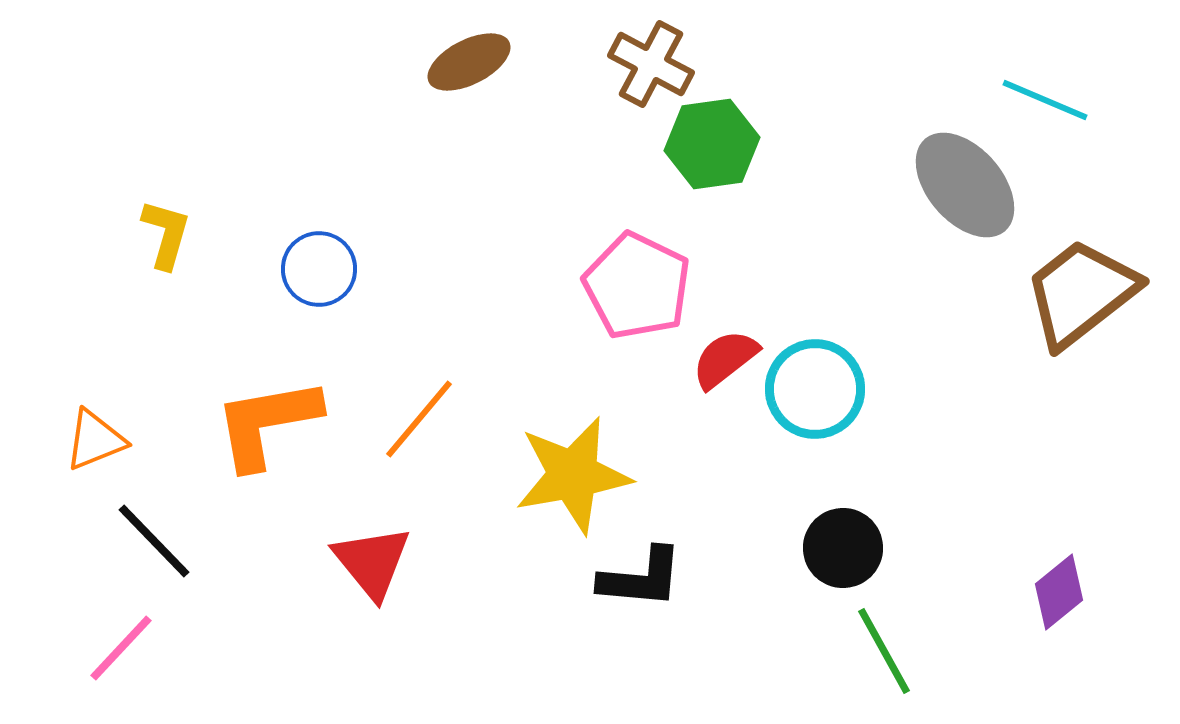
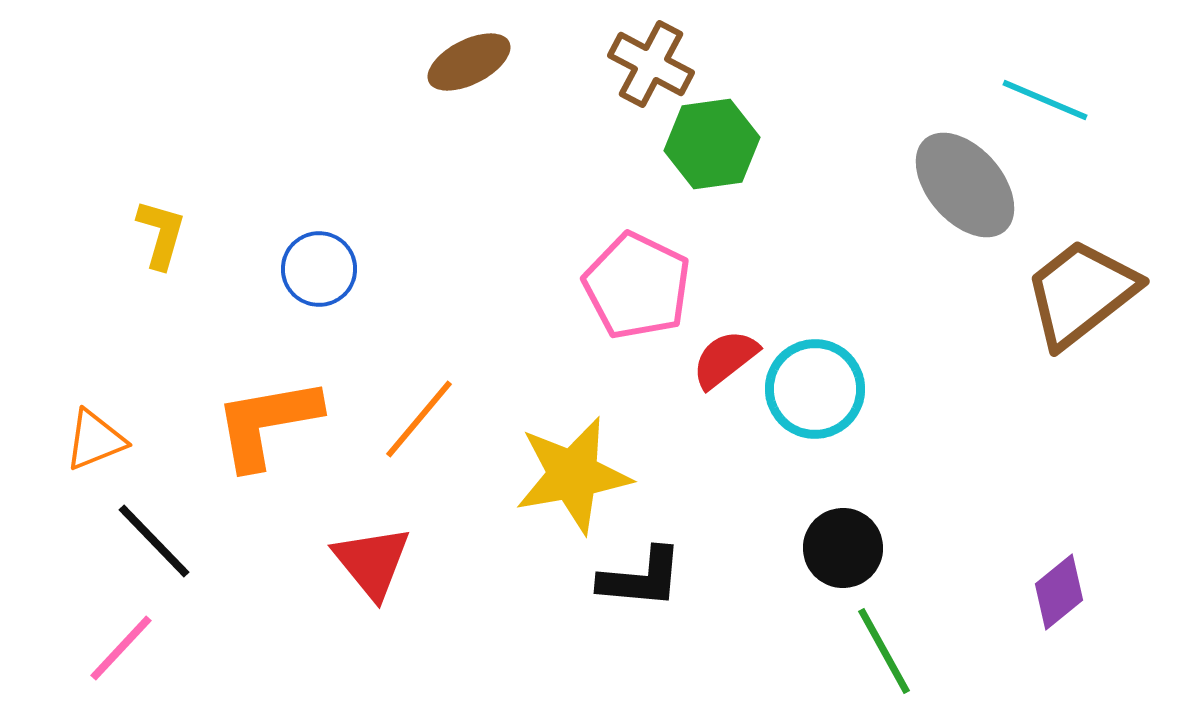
yellow L-shape: moved 5 px left
